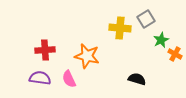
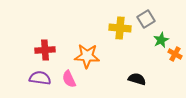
orange star: rotated 10 degrees counterclockwise
